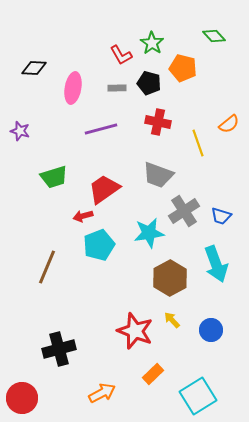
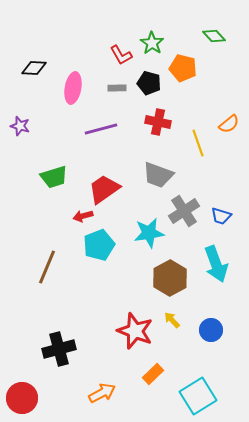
purple star: moved 5 px up
